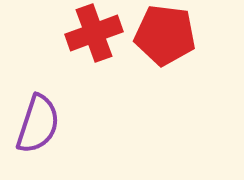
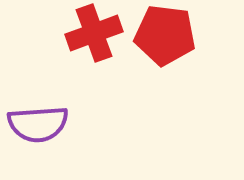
purple semicircle: rotated 68 degrees clockwise
